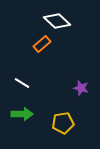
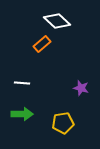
white line: rotated 28 degrees counterclockwise
